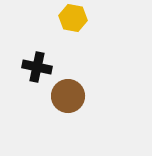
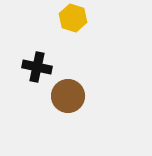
yellow hexagon: rotated 8 degrees clockwise
